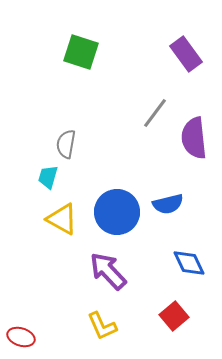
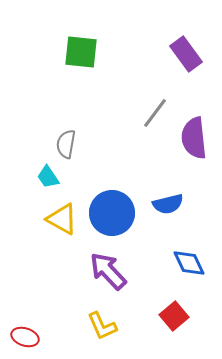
green square: rotated 12 degrees counterclockwise
cyan trapezoid: rotated 50 degrees counterclockwise
blue circle: moved 5 px left, 1 px down
red ellipse: moved 4 px right
